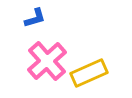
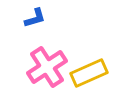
pink cross: moved 6 px down; rotated 9 degrees clockwise
